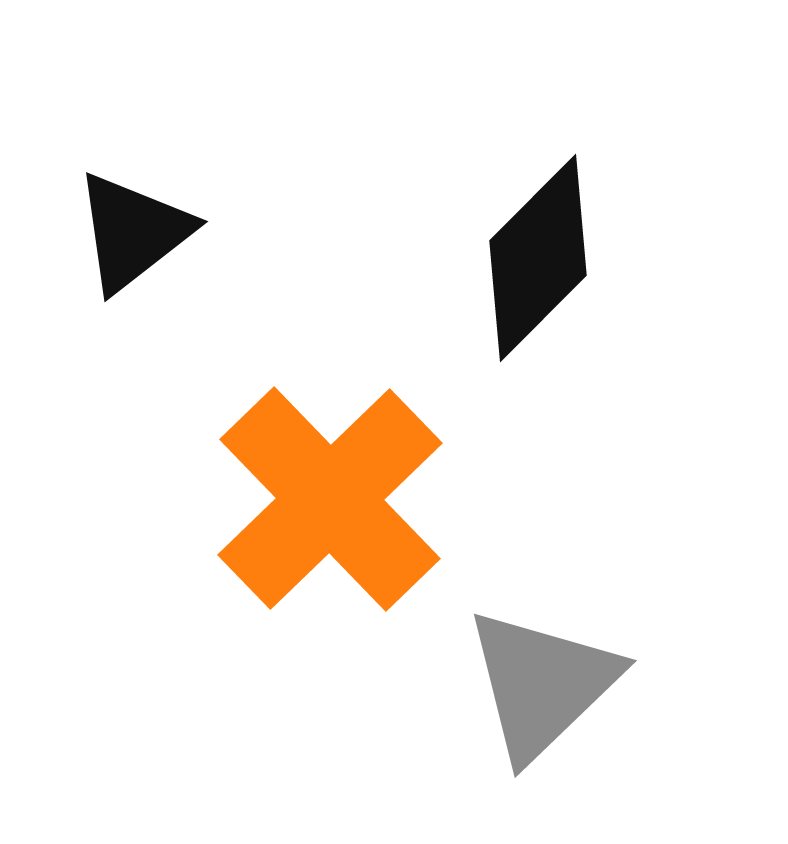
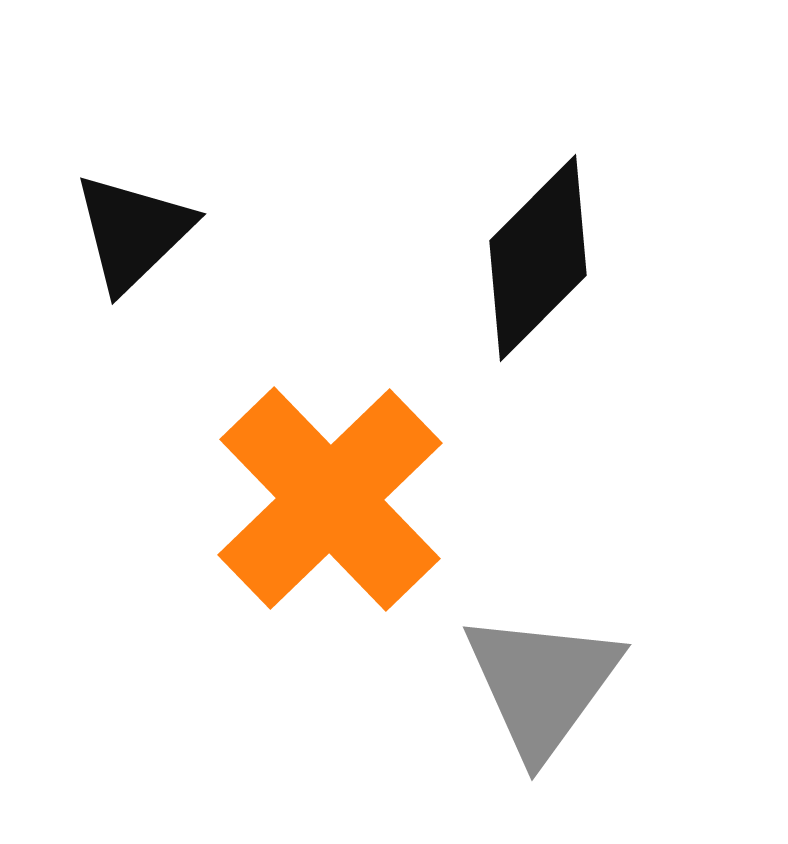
black triangle: rotated 6 degrees counterclockwise
gray triangle: rotated 10 degrees counterclockwise
